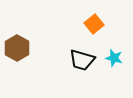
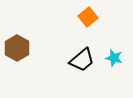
orange square: moved 6 px left, 7 px up
black trapezoid: rotated 56 degrees counterclockwise
